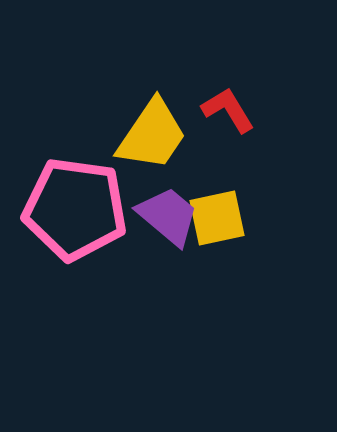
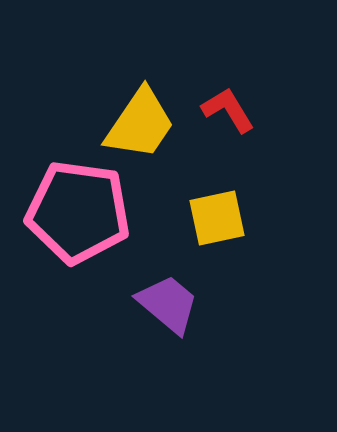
yellow trapezoid: moved 12 px left, 11 px up
pink pentagon: moved 3 px right, 3 px down
purple trapezoid: moved 88 px down
